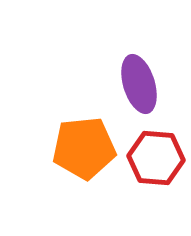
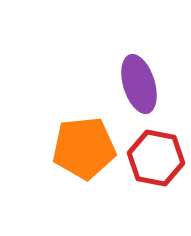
red hexagon: rotated 6 degrees clockwise
